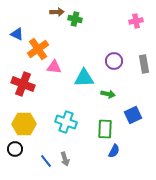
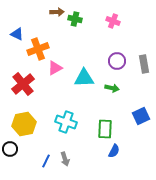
pink cross: moved 23 px left; rotated 32 degrees clockwise
orange cross: rotated 15 degrees clockwise
purple circle: moved 3 px right
pink triangle: moved 1 px right, 1 px down; rotated 35 degrees counterclockwise
red cross: rotated 30 degrees clockwise
green arrow: moved 4 px right, 6 px up
blue square: moved 8 px right, 1 px down
yellow hexagon: rotated 10 degrees counterclockwise
black circle: moved 5 px left
blue line: rotated 64 degrees clockwise
